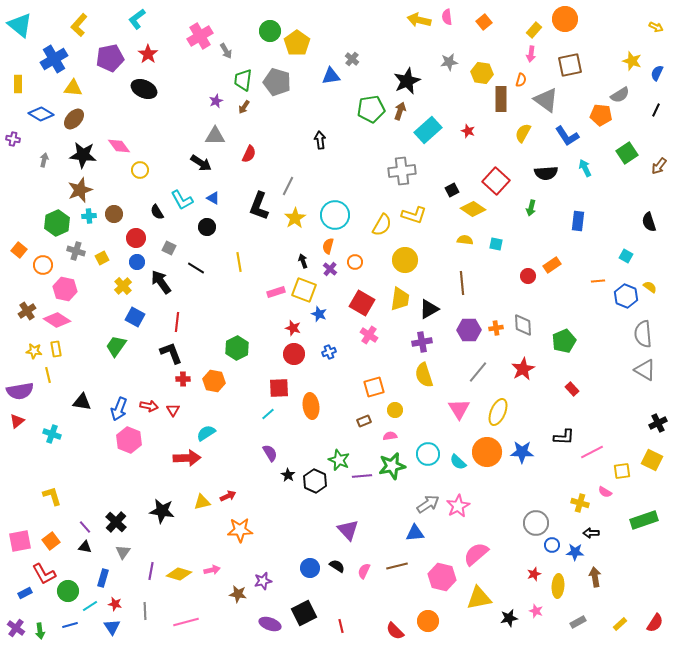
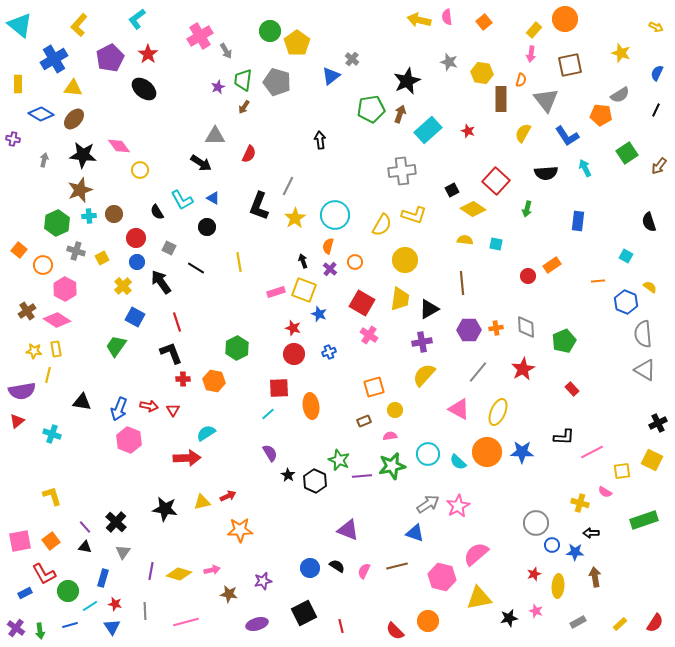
purple pentagon at (110, 58): rotated 16 degrees counterclockwise
yellow star at (632, 61): moved 11 px left, 8 px up
gray star at (449, 62): rotated 24 degrees clockwise
blue triangle at (331, 76): rotated 30 degrees counterclockwise
black ellipse at (144, 89): rotated 15 degrees clockwise
gray triangle at (546, 100): rotated 16 degrees clockwise
purple star at (216, 101): moved 2 px right, 14 px up
brown arrow at (400, 111): moved 3 px down
green arrow at (531, 208): moved 4 px left, 1 px down
pink hexagon at (65, 289): rotated 15 degrees clockwise
blue hexagon at (626, 296): moved 6 px down
red line at (177, 322): rotated 24 degrees counterclockwise
gray diamond at (523, 325): moved 3 px right, 2 px down
yellow line at (48, 375): rotated 28 degrees clockwise
yellow semicircle at (424, 375): rotated 60 degrees clockwise
purple semicircle at (20, 391): moved 2 px right
pink triangle at (459, 409): rotated 30 degrees counterclockwise
black star at (162, 511): moved 3 px right, 2 px up
purple triangle at (348, 530): rotated 25 degrees counterclockwise
blue triangle at (415, 533): rotated 24 degrees clockwise
brown star at (238, 594): moved 9 px left
purple ellipse at (270, 624): moved 13 px left; rotated 35 degrees counterclockwise
